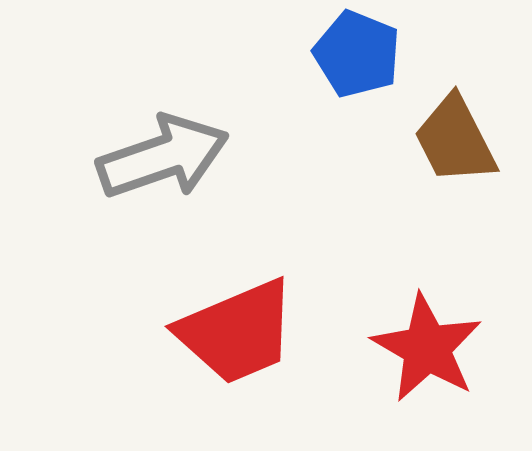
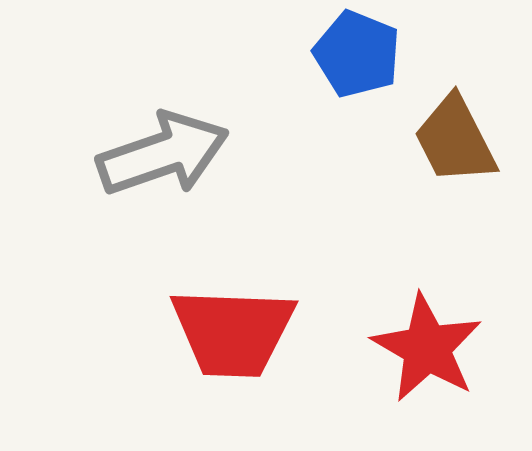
gray arrow: moved 3 px up
red trapezoid: moved 4 px left; rotated 25 degrees clockwise
